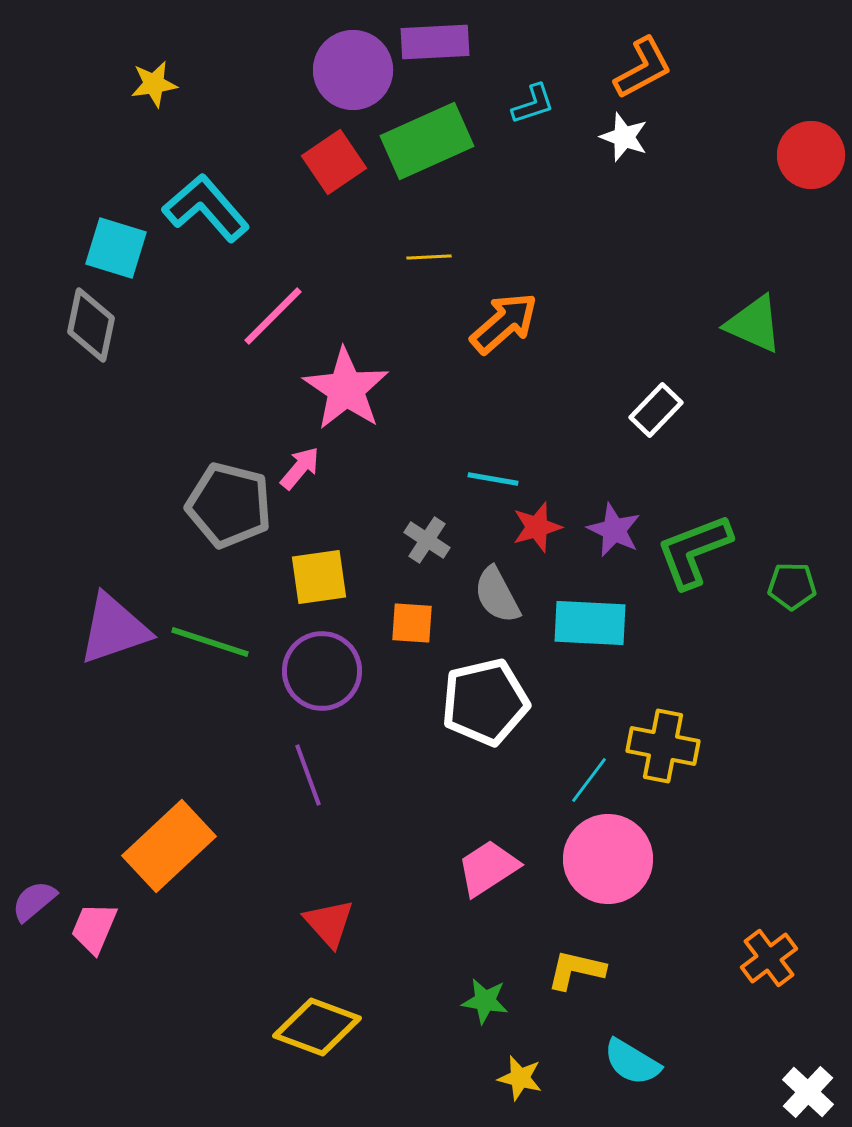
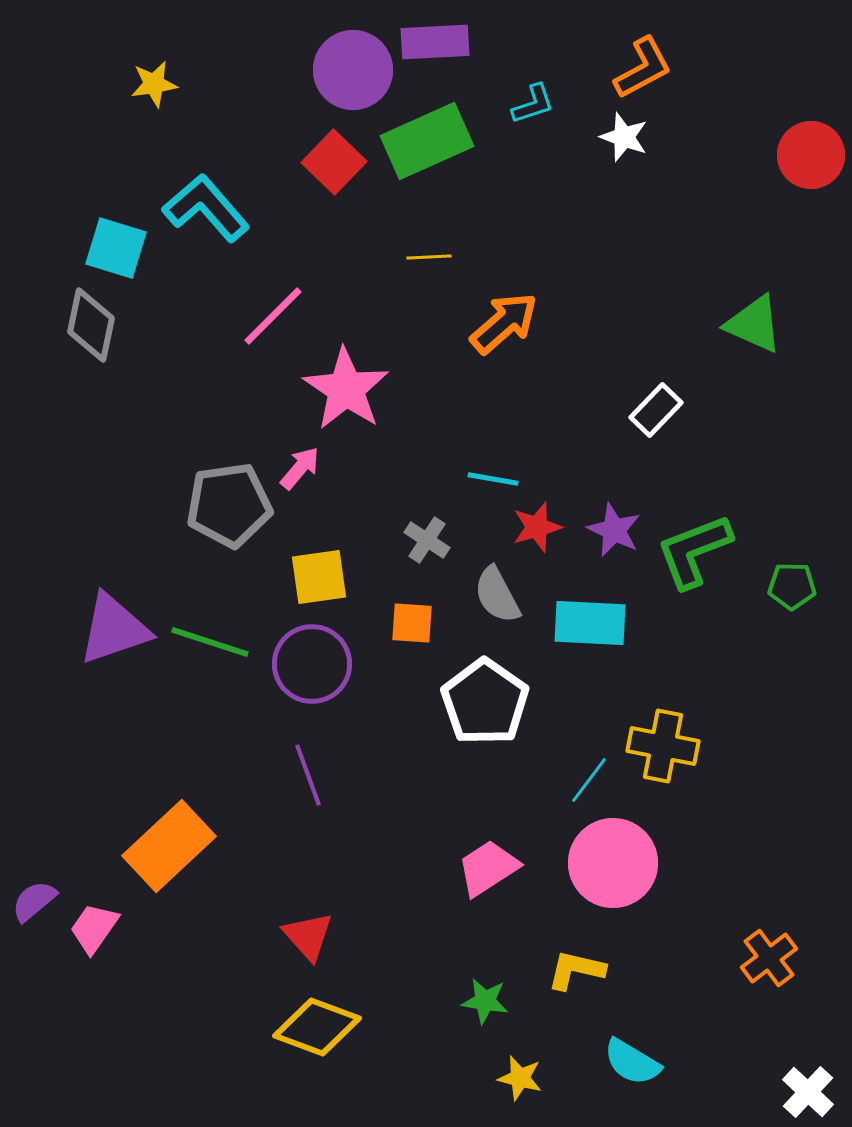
red square at (334, 162): rotated 12 degrees counterclockwise
gray pentagon at (229, 505): rotated 22 degrees counterclockwise
purple circle at (322, 671): moved 10 px left, 7 px up
white pentagon at (485, 702): rotated 24 degrees counterclockwise
pink circle at (608, 859): moved 5 px right, 4 px down
red triangle at (329, 923): moved 21 px left, 13 px down
pink trapezoid at (94, 928): rotated 12 degrees clockwise
